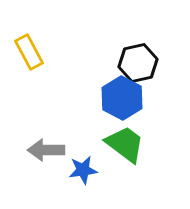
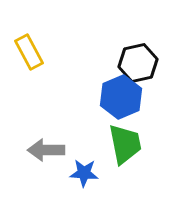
blue hexagon: moved 1 px left, 1 px up; rotated 9 degrees clockwise
green trapezoid: rotated 42 degrees clockwise
blue star: moved 1 px right, 3 px down; rotated 12 degrees clockwise
